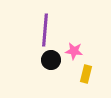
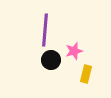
pink star: rotated 24 degrees counterclockwise
